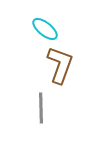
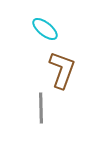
brown L-shape: moved 2 px right, 5 px down
